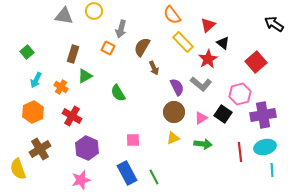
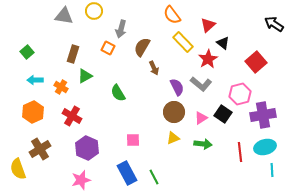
cyan arrow: moved 1 px left; rotated 63 degrees clockwise
